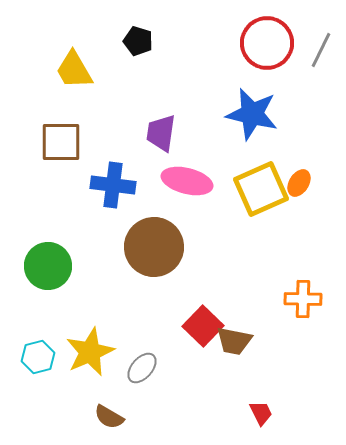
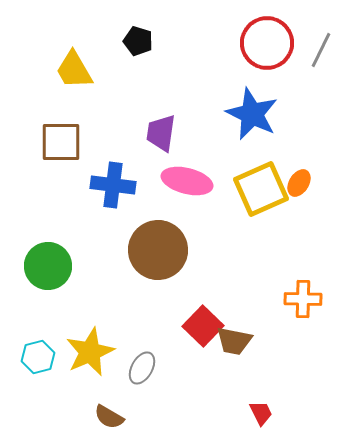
blue star: rotated 12 degrees clockwise
brown circle: moved 4 px right, 3 px down
gray ellipse: rotated 12 degrees counterclockwise
